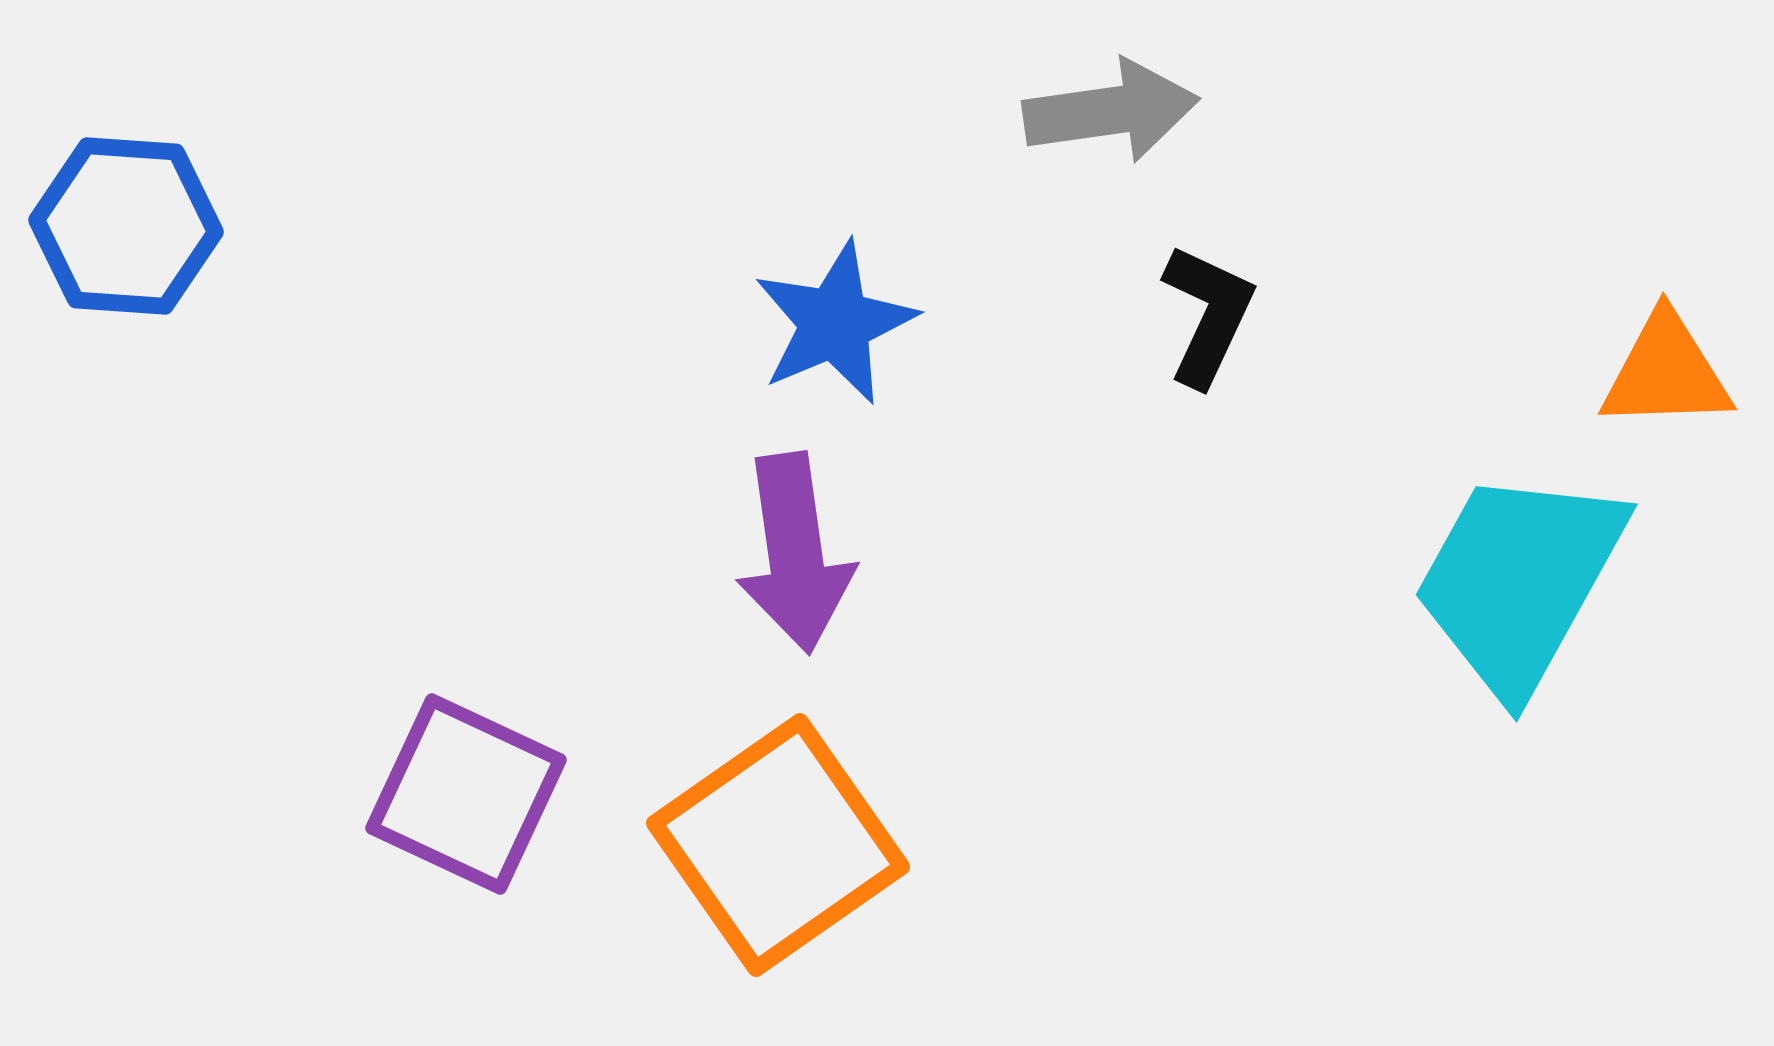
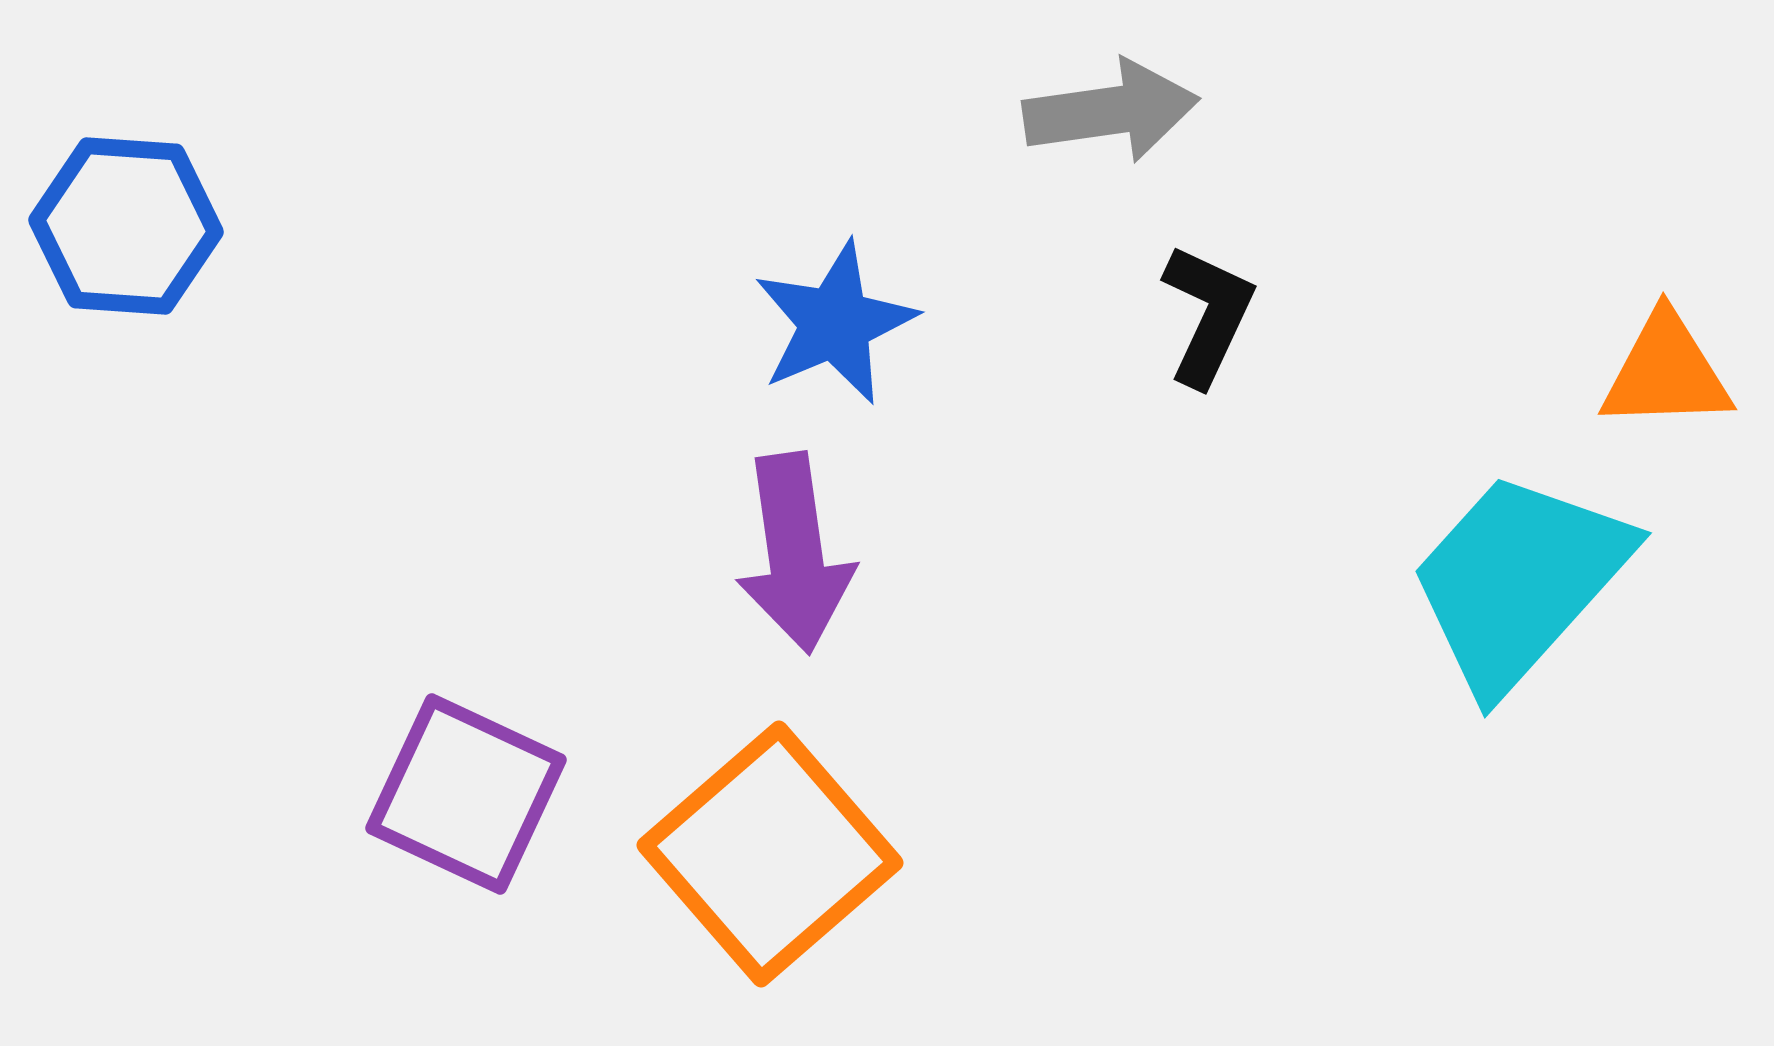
cyan trapezoid: rotated 13 degrees clockwise
orange square: moved 8 px left, 9 px down; rotated 6 degrees counterclockwise
